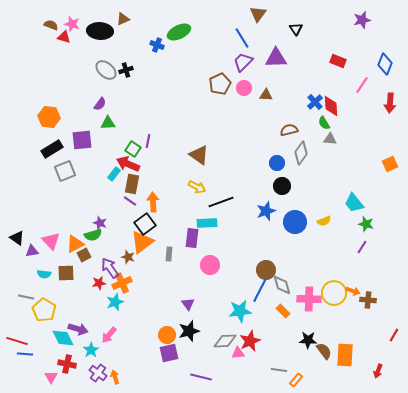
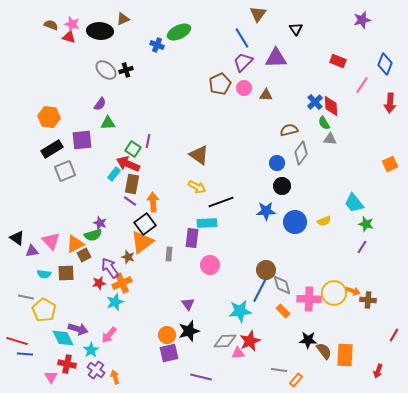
red triangle at (64, 37): moved 5 px right
blue star at (266, 211): rotated 18 degrees clockwise
purple cross at (98, 373): moved 2 px left, 3 px up
